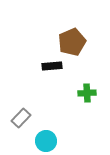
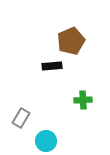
brown pentagon: moved 1 px left, 1 px up
green cross: moved 4 px left, 7 px down
gray rectangle: rotated 12 degrees counterclockwise
